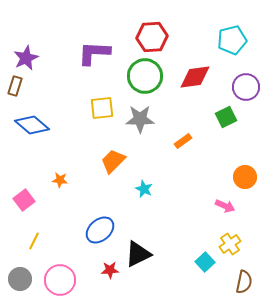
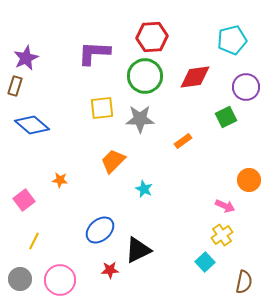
orange circle: moved 4 px right, 3 px down
yellow cross: moved 8 px left, 9 px up
black triangle: moved 4 px up
